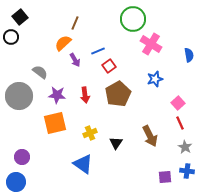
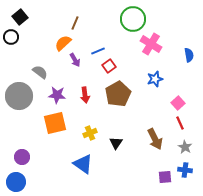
brown arrow: moved 5 px right, 3 px down
blue cross: moved 2 px left, 1 px up
